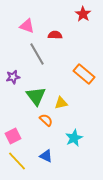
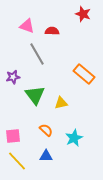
red star: rotated 14 degrees counterclockwise
red semicircle: moved 3 px left, 4 px up
green triangle: moved 1 px left, 1 px up
orange semicircle: moved 10 px down
pink square: rotated 21 degrees clockwise
blue triangle: rotated 24 degrees counterclockwise
